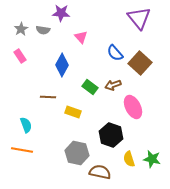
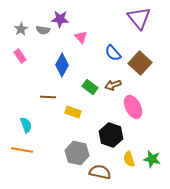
purple star: moved 1 px left, 6 px down
blue semicircle: moved 2 px left
